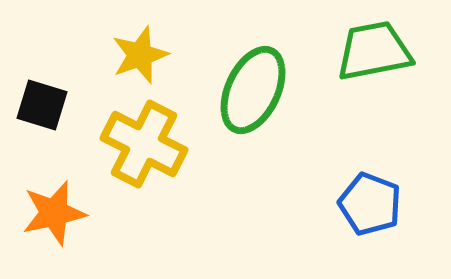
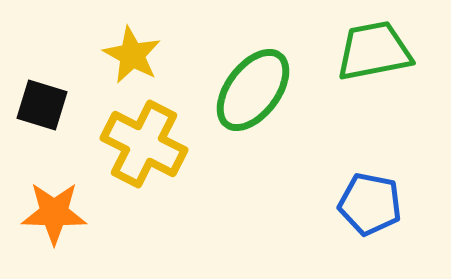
yellow star: moved 8 px left; rotated 24 degrees counterclockwise
green ellipse: rotated 12 degrees clockwise
blue pentagon: rotated 10 degrees counterclockwise
orange star: rotated 14 degrees clockwise
